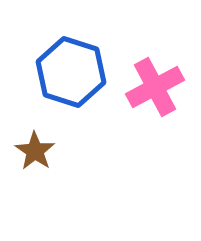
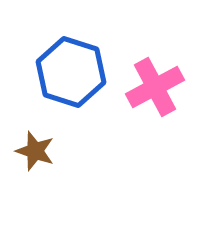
brown star: rotated 15 degrees counterclockwise
